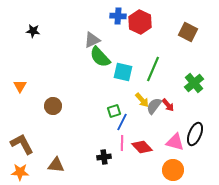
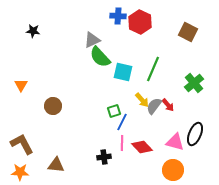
orange triangle: moved 1 px right, 1 px up
